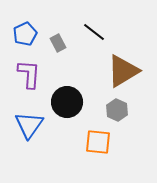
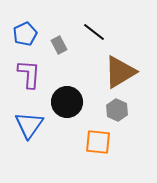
gray rectangle: moved 1 px right, 2 px down
brown triangle: moved 3 px left, 1 px down
